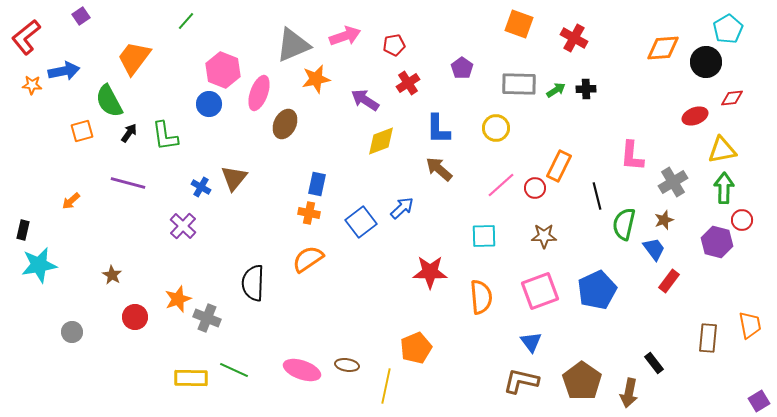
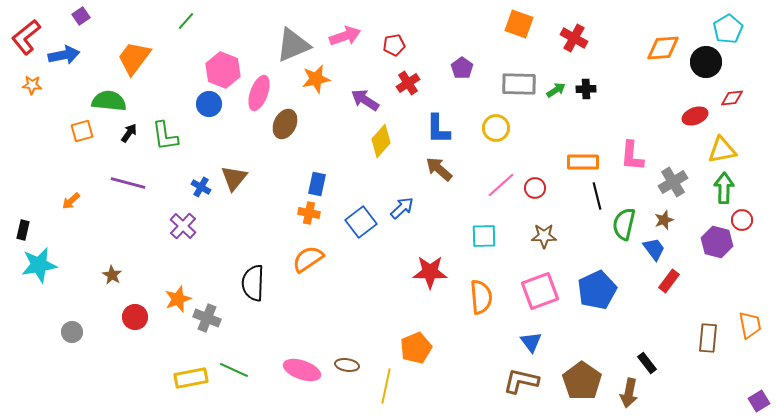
blue arrow at (64, 71): moved 16 px up
green semicircle at (109, 101): rotated 124 degrees clockwise
yellow diamond at (381, 141): rotated 28 degrees counterclockwise
orange rectangle at (559, 166): moved 24 px right, 4 px up; rotated 64 degrees clockwise
black rectangle at (654, 363): moved 7 px left
yellow rectangle at (191, 378): rotated 12 degrees counterclockwise
